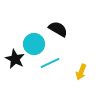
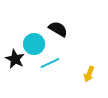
yellow arrow: moved 8 px right, 2 px down
